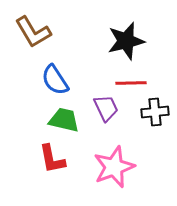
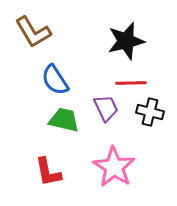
black cross: moved 5 px left; rotated 20 degrees clockwise
red L-shape: moved 4 px left, 13 px down
pink star: rotated 18 degrees counterclockwise
